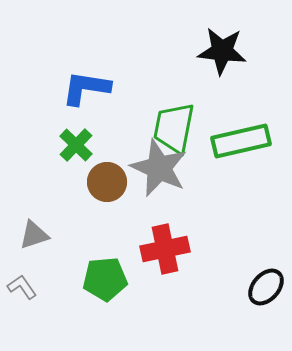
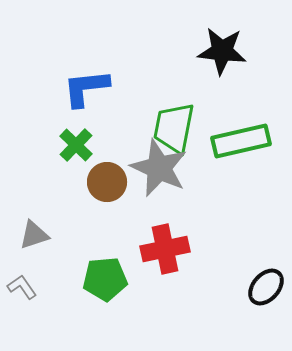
blue L-shape: rotated 15 degrees counterclockwise
